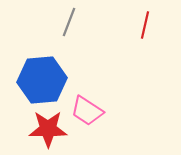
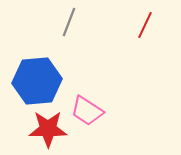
red line: rotated 12 degrees clockwise
blue hexagon: moved 5 px left, 1 px down
